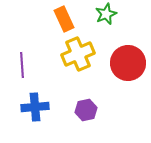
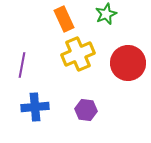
purple line: rotated 15 degrees clockwise
purple hexagon: rotated 20 degrees clockwise
